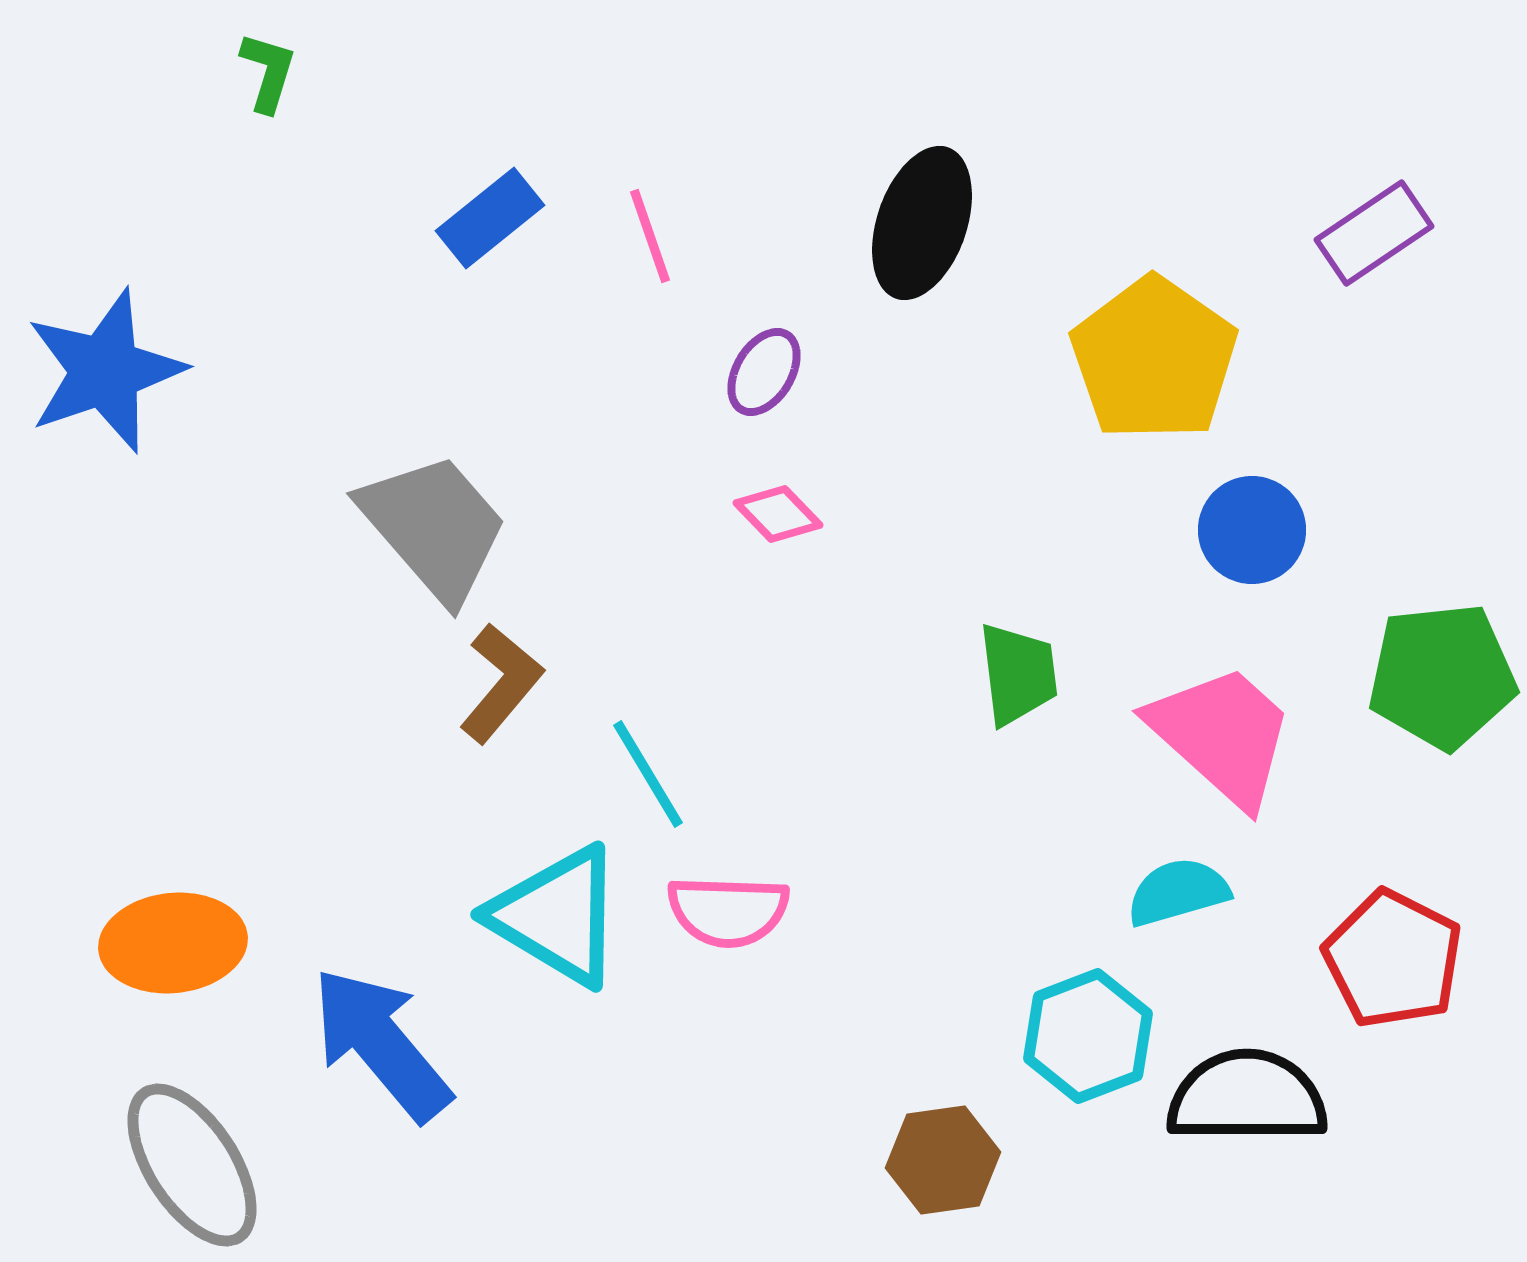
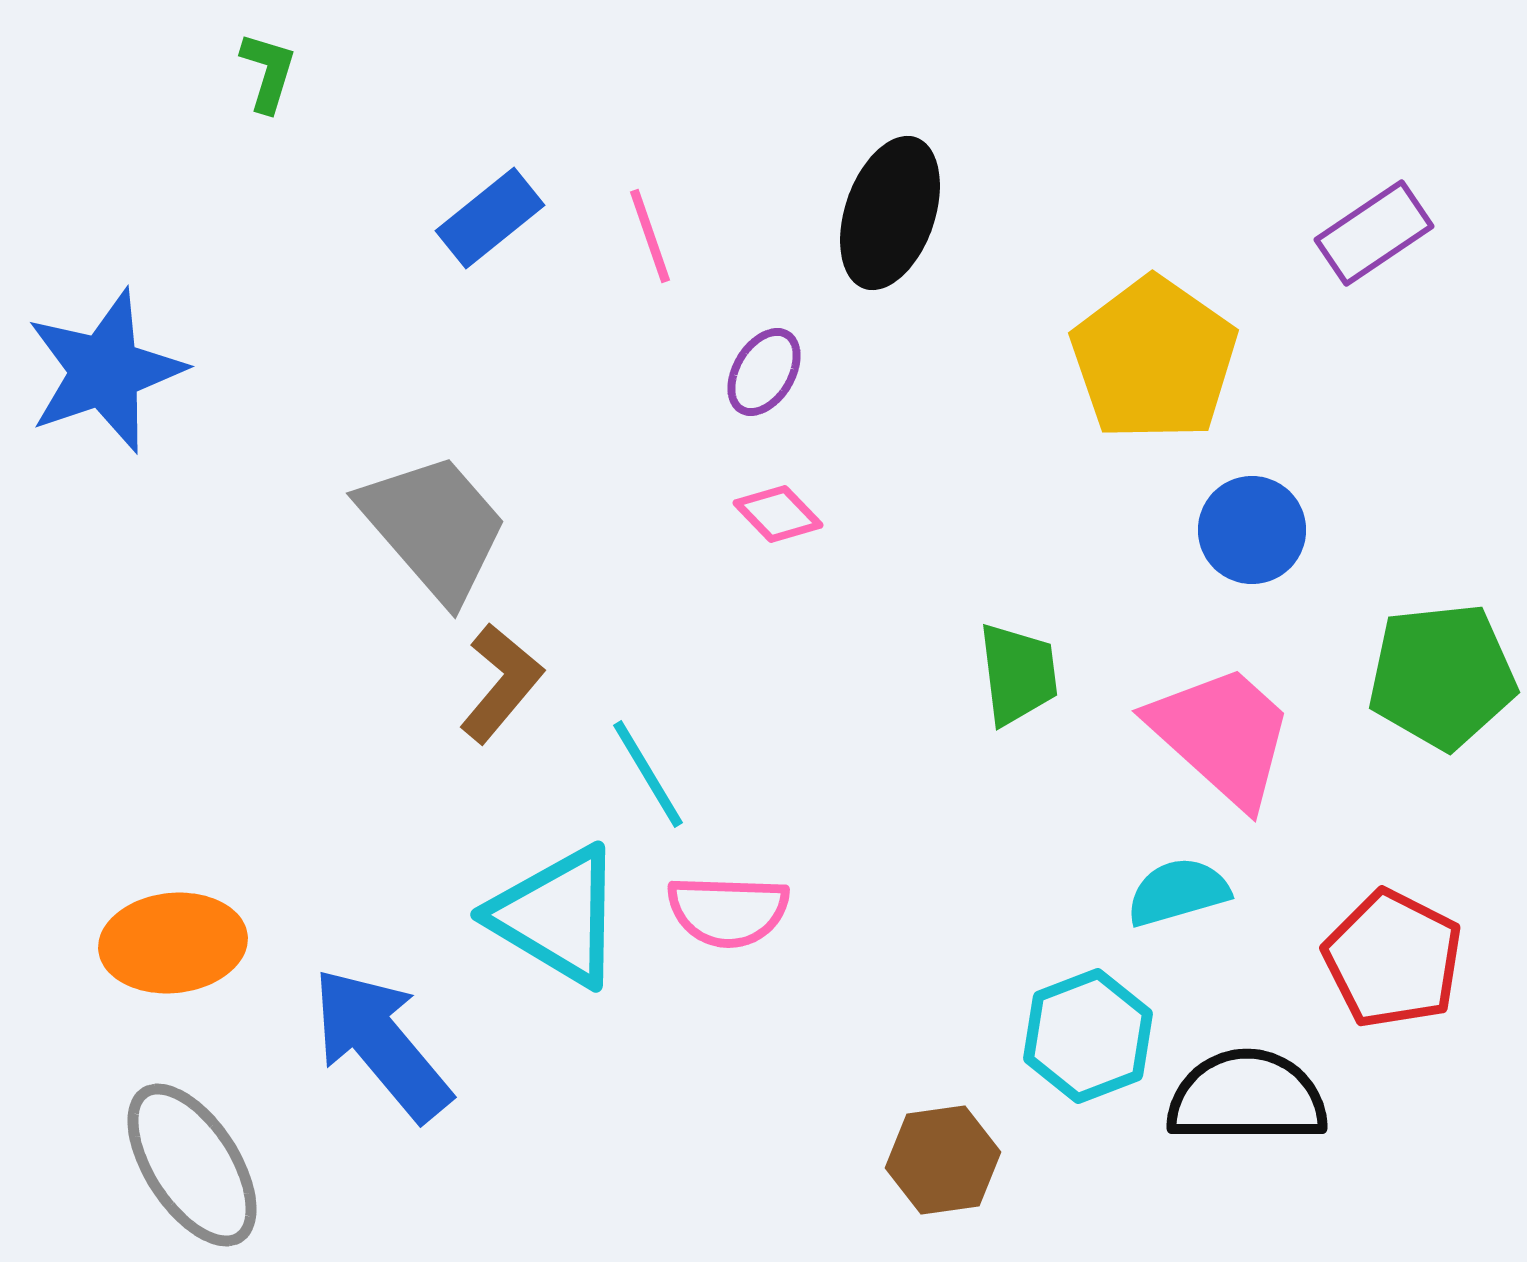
black ellipse: moved 32 px left, 10 px up
